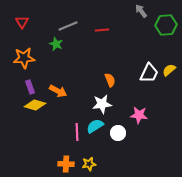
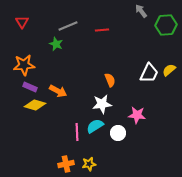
orange star: moved 7 px down
purple rectangle: rotated 48 degrees counterclockwise
pink star: moved 2 px left
orange cross: rotated 14 degrees counterclockwise
